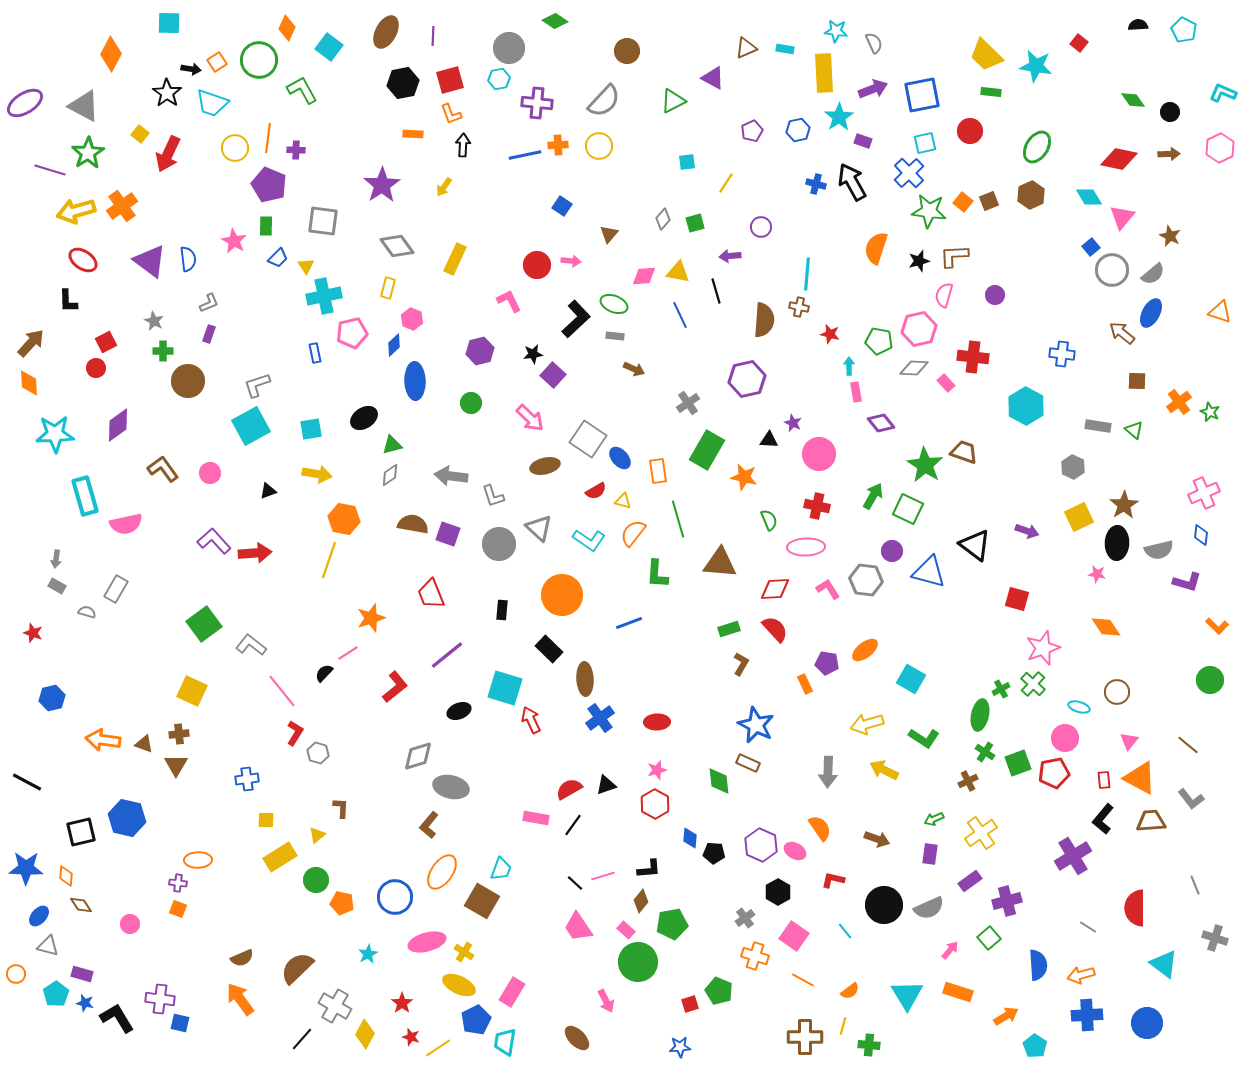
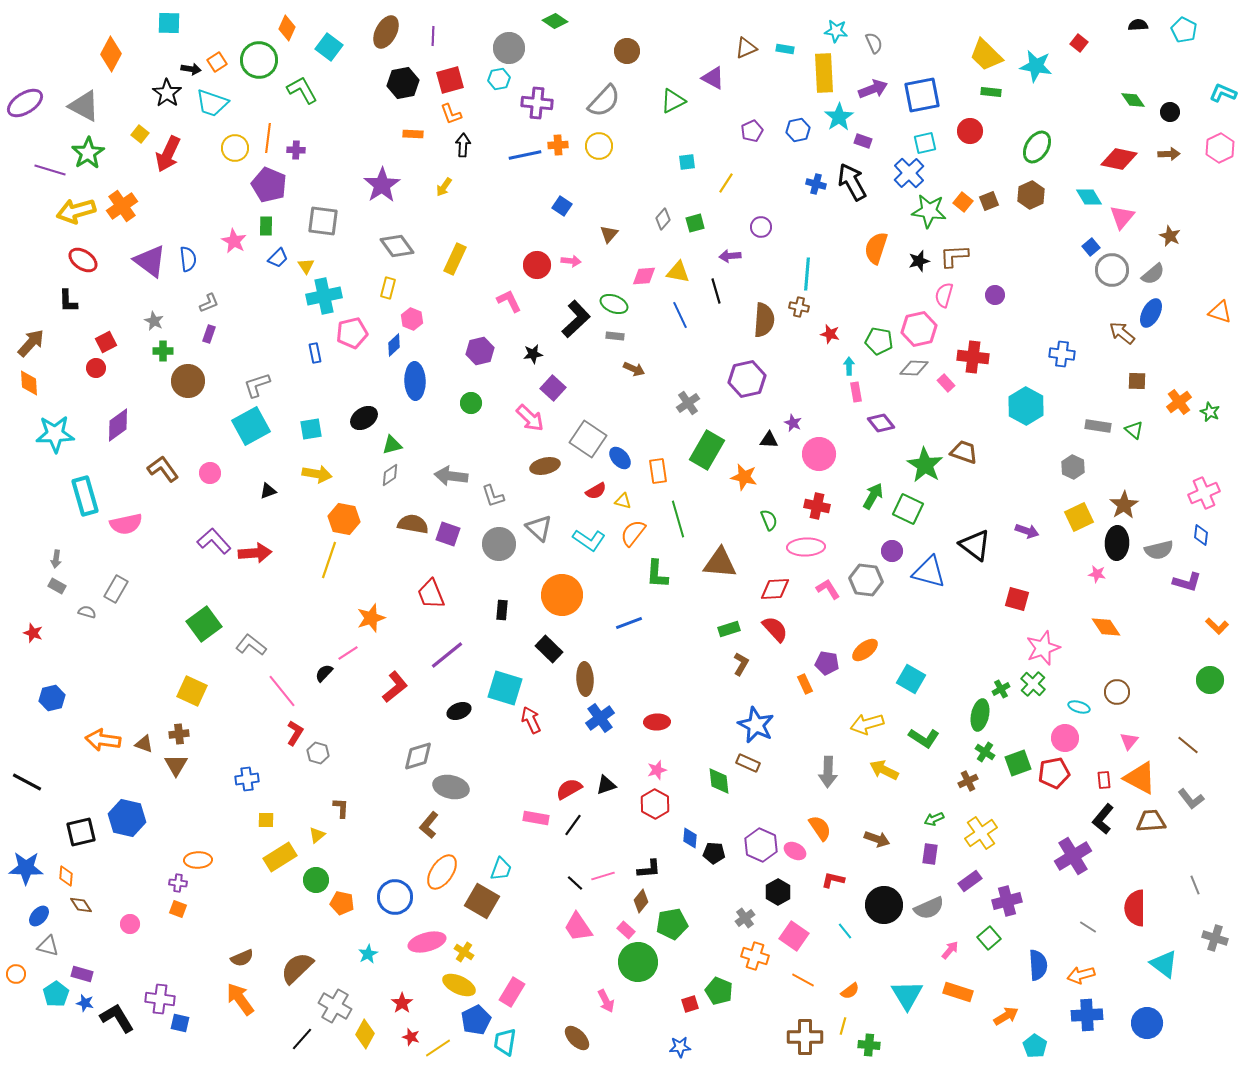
purple square at (553, 375): moved 13 px down
